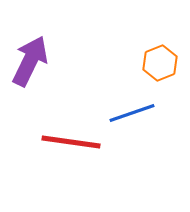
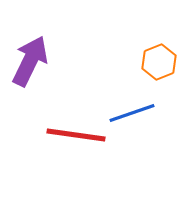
orange hexagon: moved 1 px left, 1 px up
red line: moved 5 px right, 7 px up
